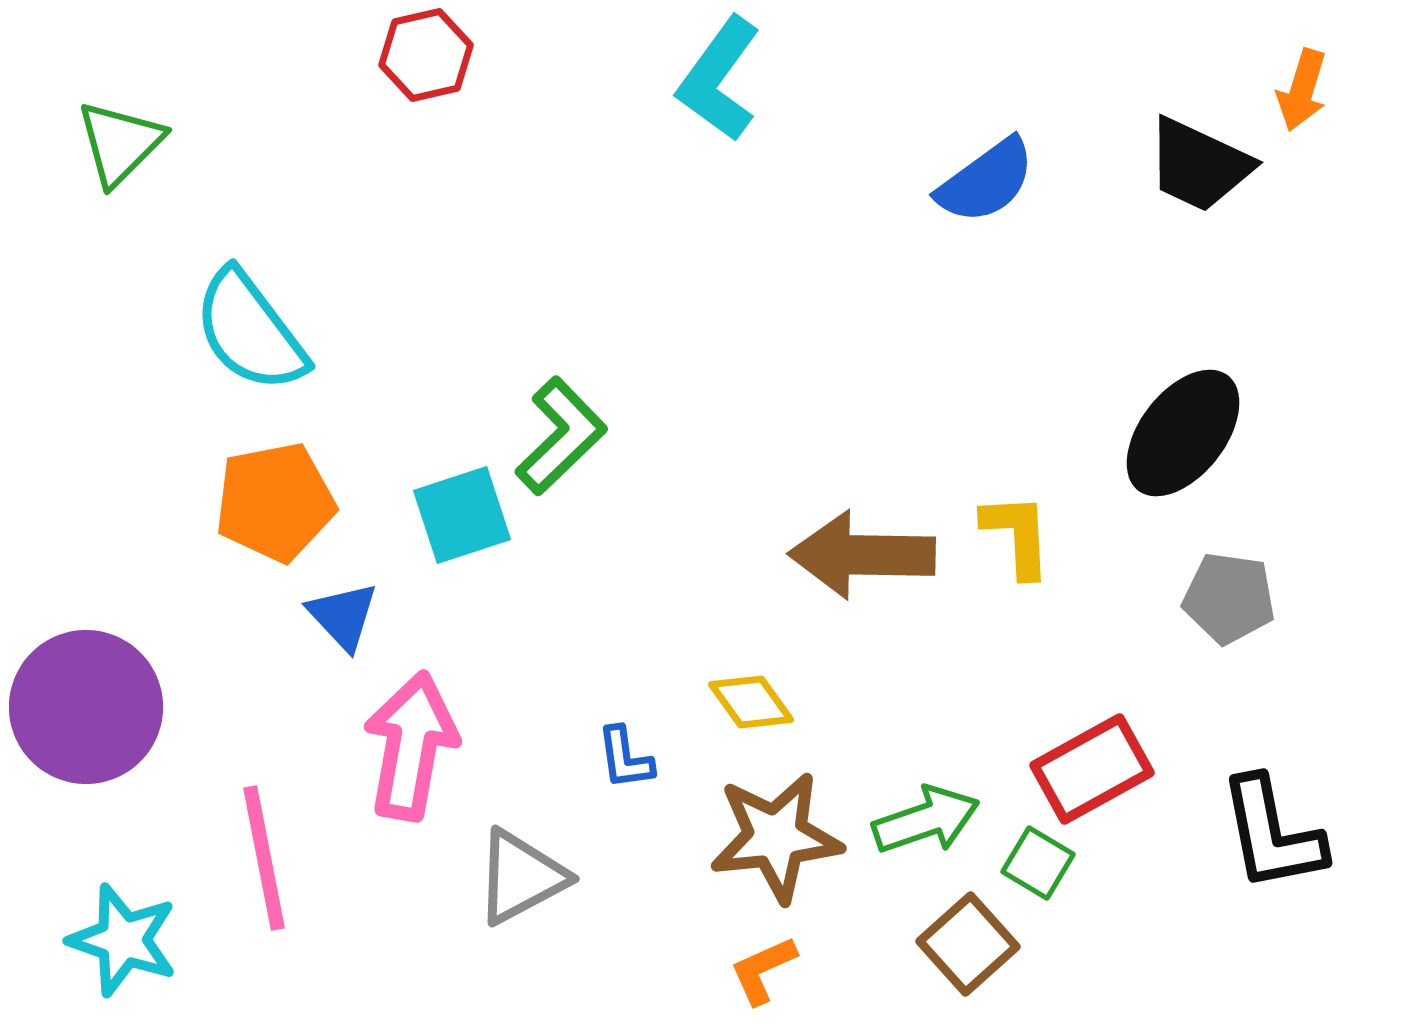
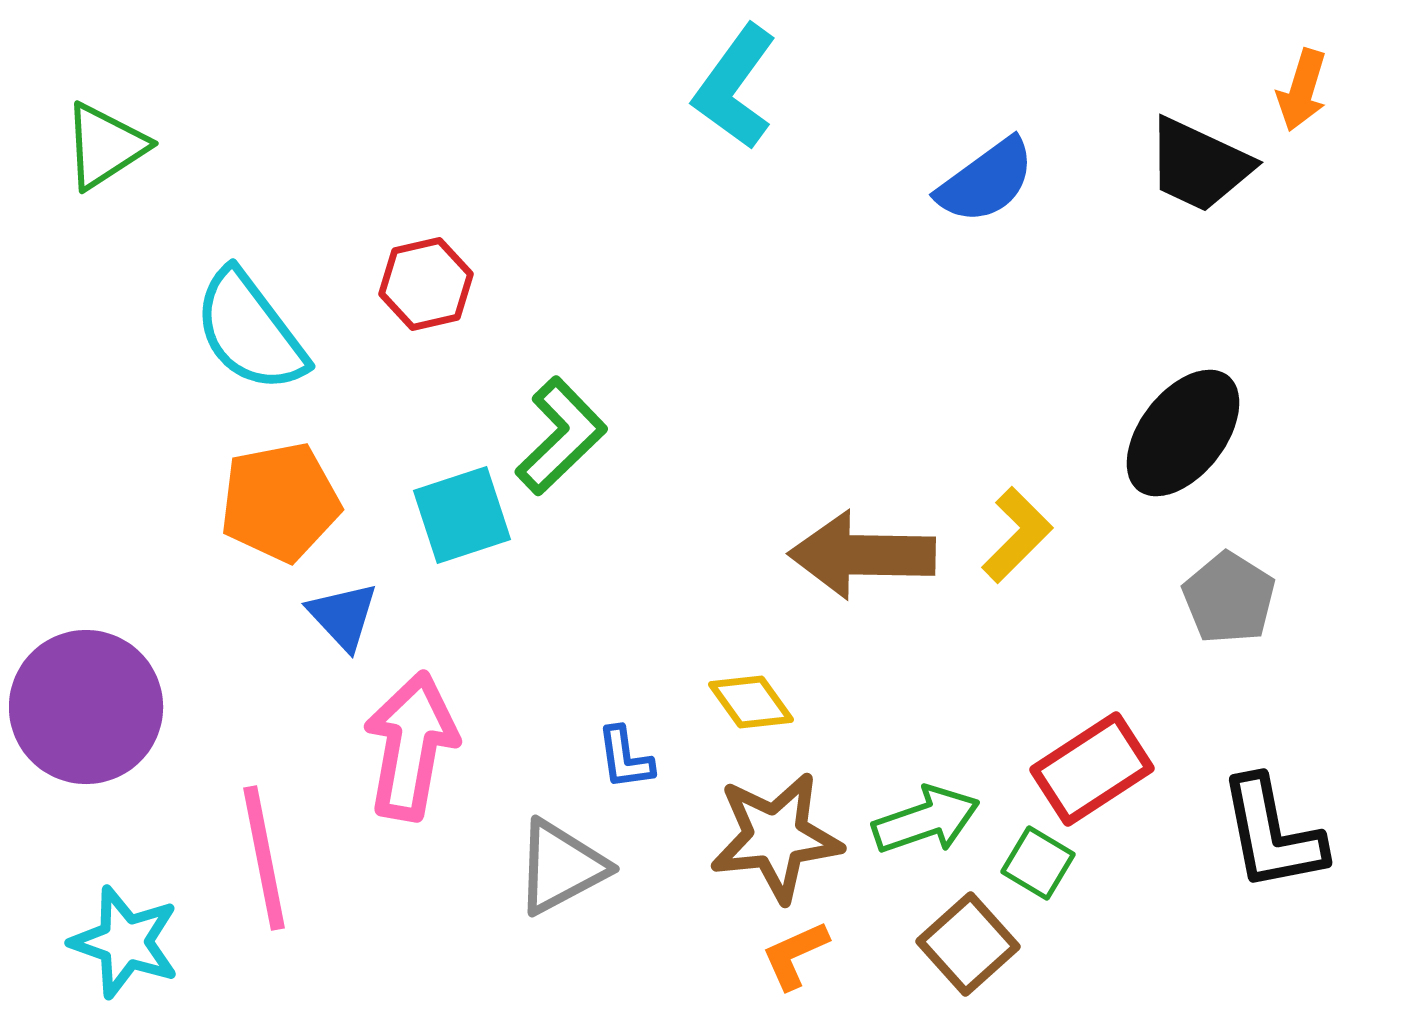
red hexagon: moved 229 px down
cyan L-shape: moved 16 px right, 8 px down
green triangle: moved 15 px left, 3 px down; rotated 12 degrees clockwise
orange pentagon: moved 5 px right
yellow L-shape: rotated 48 degrees clockwise
gray pentagon: rotated 24 degrees clockwise
red rectangle: rotated 4 degrees counterclockwise
gray triangle: moved 40 px right, 10 px up
cyan star: moved 2 px right, 2 px down
orange L-shape: moved 32 px right, 15 px up
